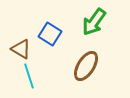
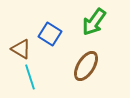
cyan line: moved 1 px right, 1 px down
